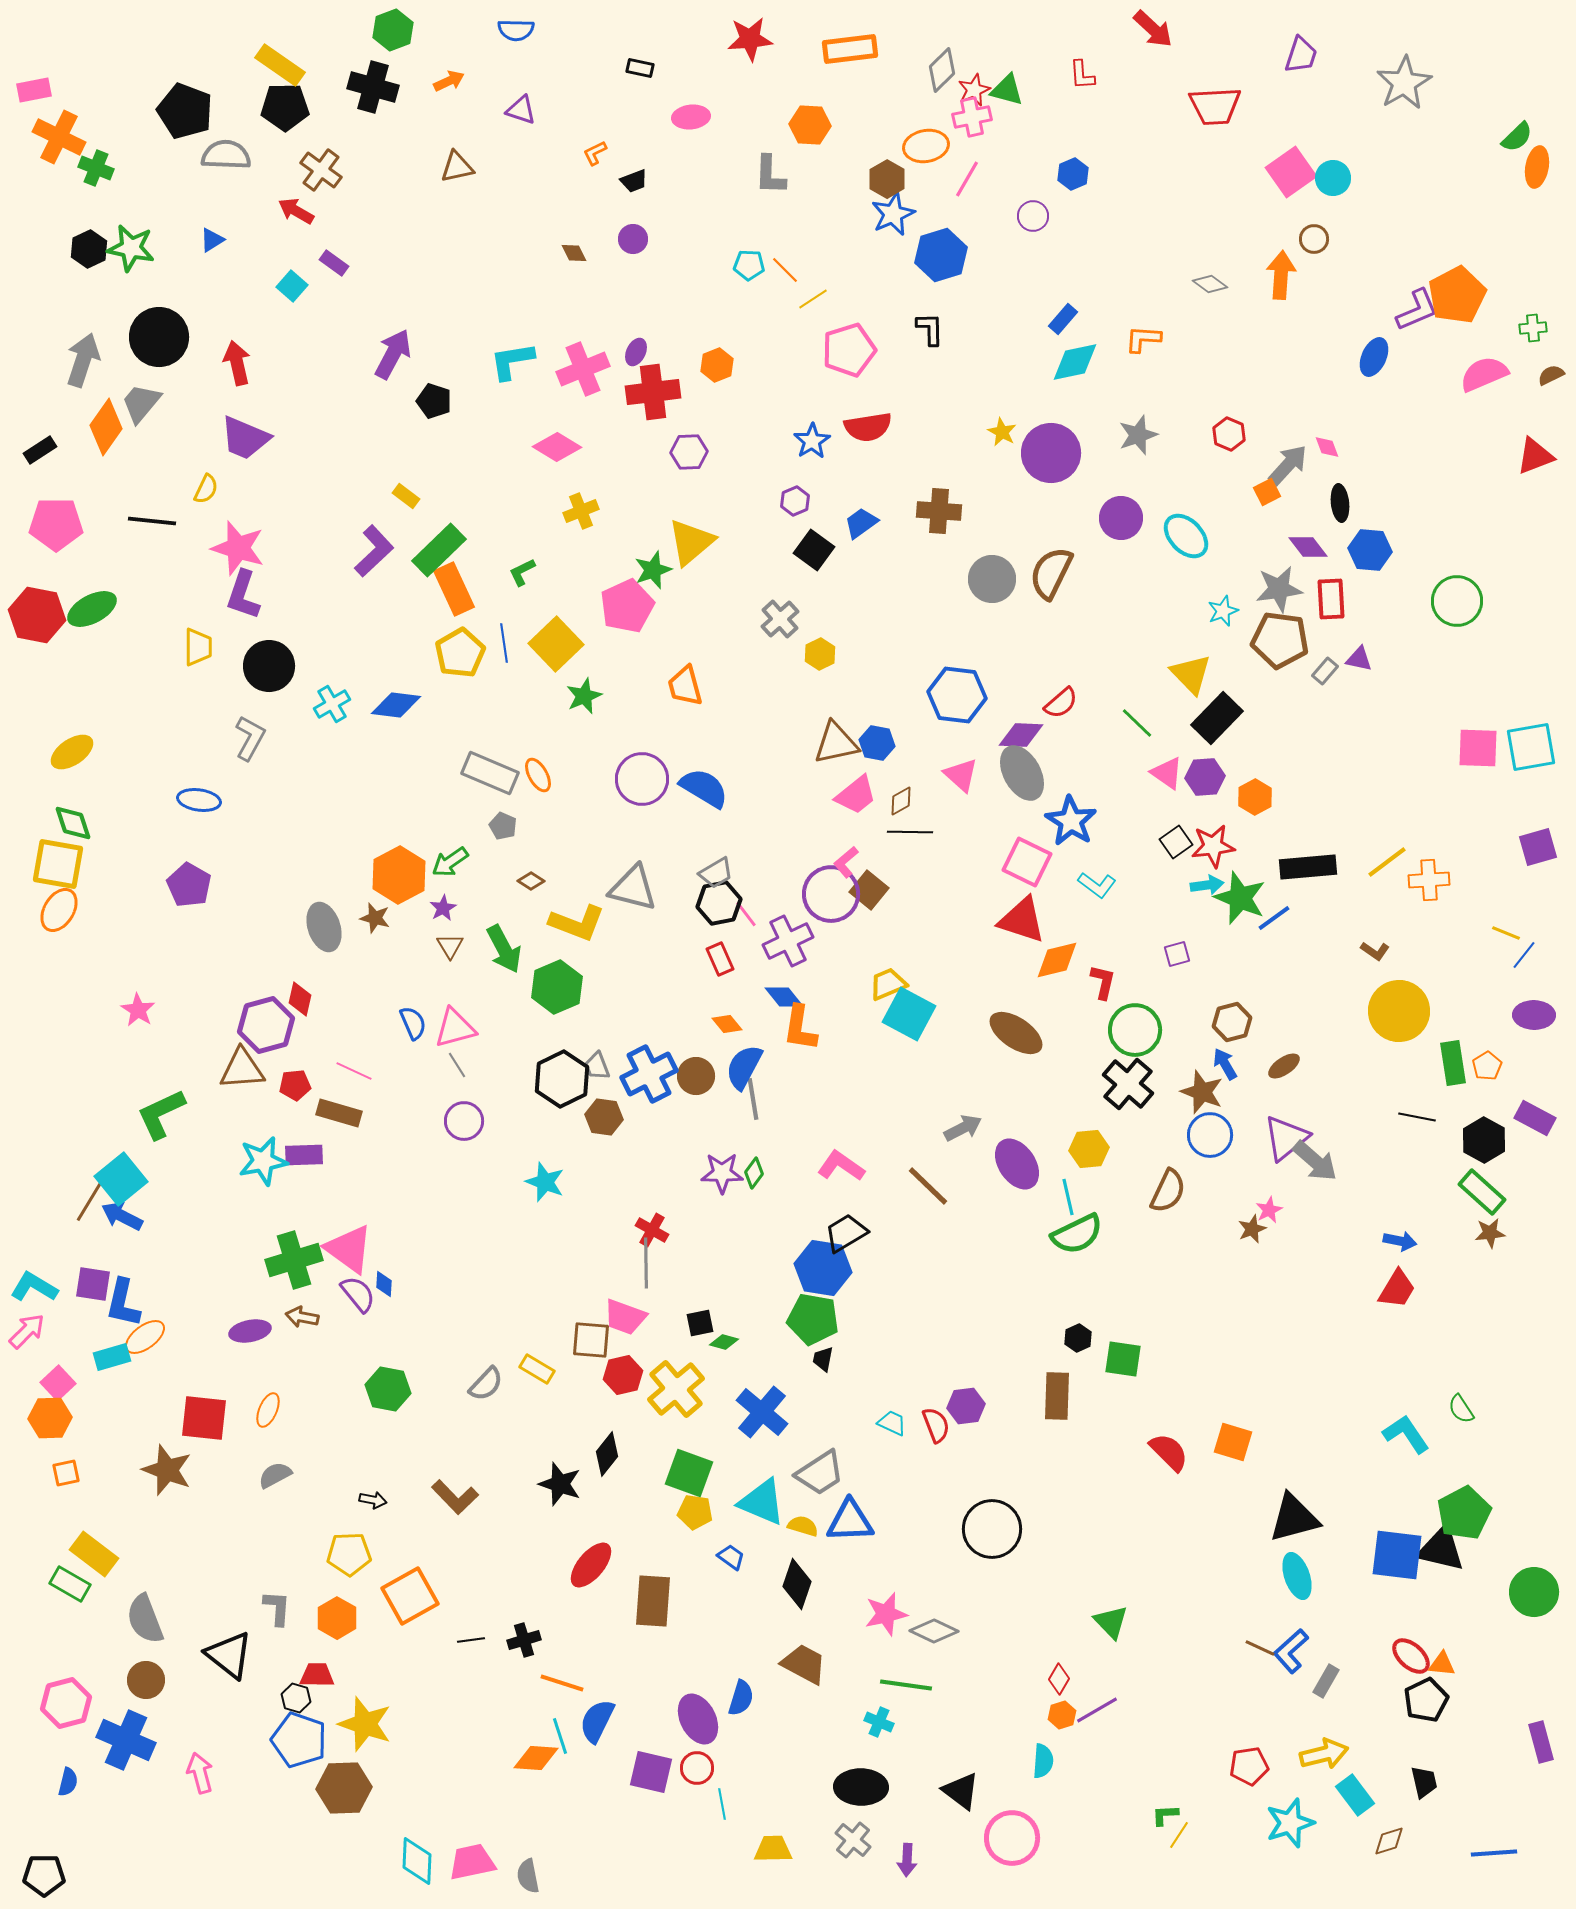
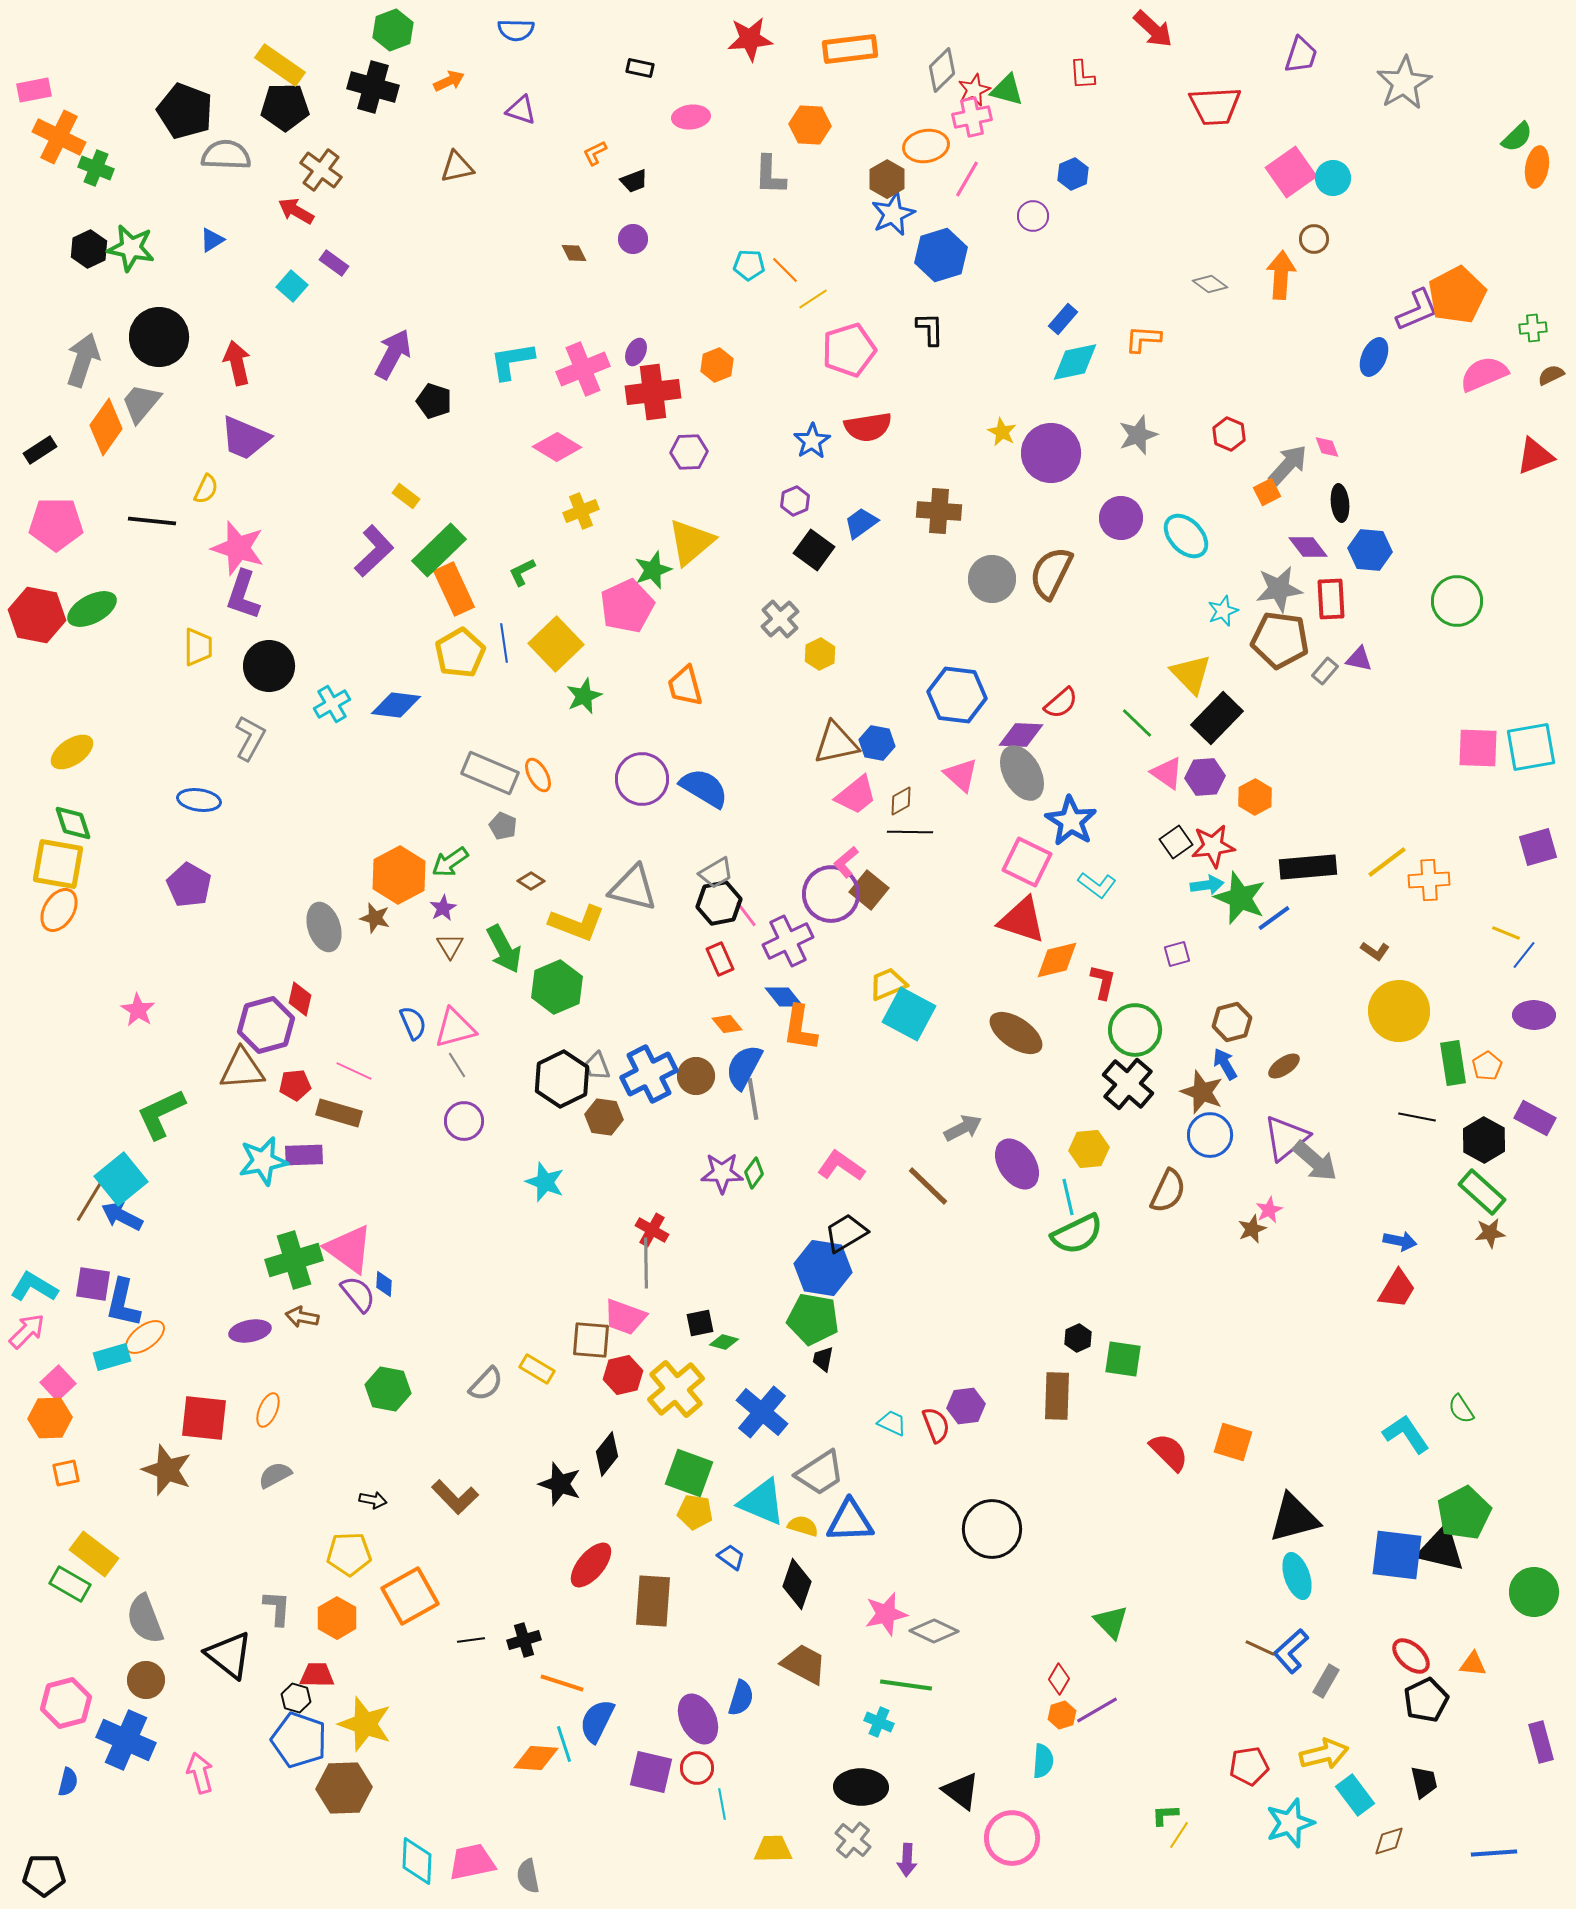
orange triangle at (1442, 1664): moved 31 px right
cyan line at (560, 1736): moved 4 px right, 8 px down
